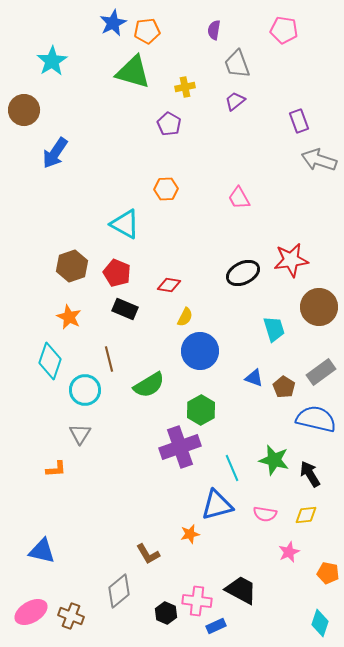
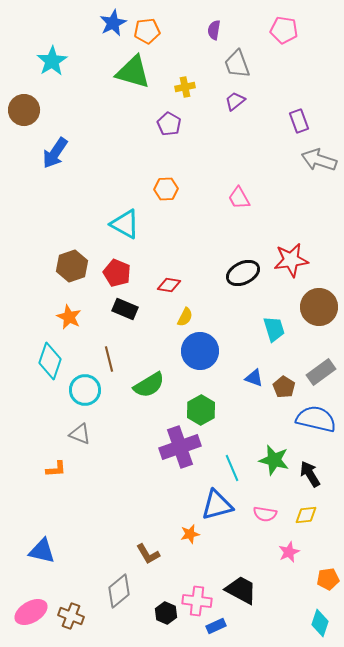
gray triangle at (80, 434): rotated 40 degrees counterclockwise
orange pentagon at (328, 573): moved 6 px down; rotated 20 degrees counterclockwise
